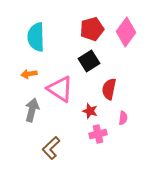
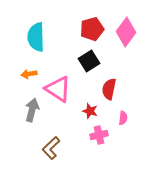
pink triangle: moved 2 px left
pink cross: moved 1 px right, 1 px down
